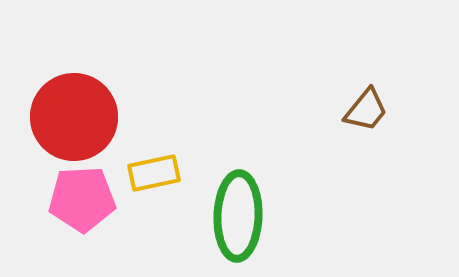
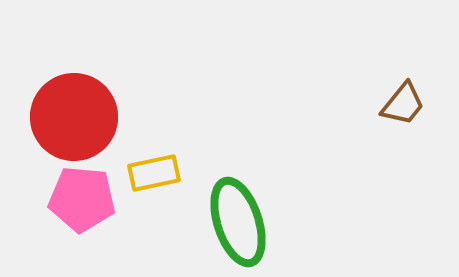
brown trapezoid: moved 37 px right, 6 px up
pink pentagon: rotated 8 degrees clockwise
green ellipse: moved 6 px down; rotated 20 degrees counterclockwise
